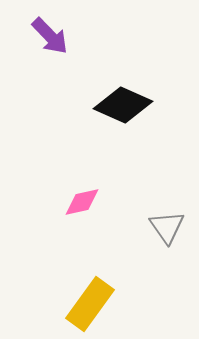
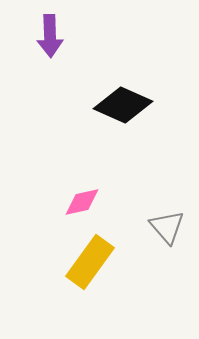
purple arrow: rotated 42 degrees clockwise
gray triangle: rotated 6 degrees counterclockwise
yellow rectangle: moved 42 px up
